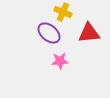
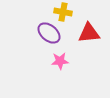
yellow cross: rotated 12 degrees counterclockwise
